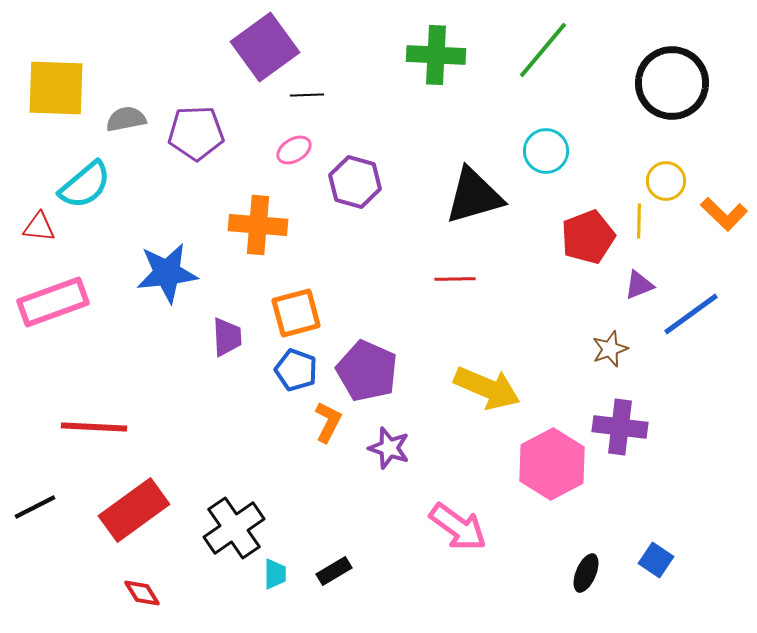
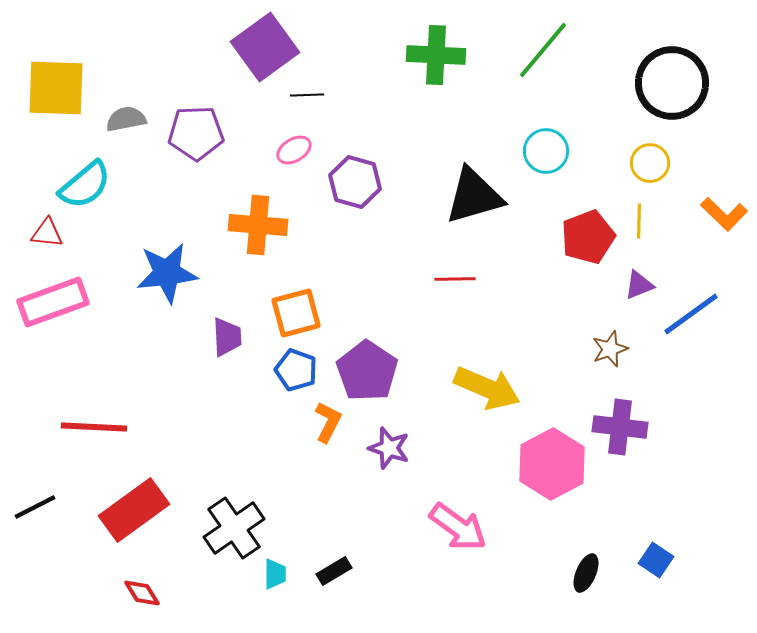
yellow circle at (666, 181): moved 16 px left, 18 px up
red triangle at (39, 227): moved 8 px right, 6 px down
purple pentagon at (367, 371): rotated 10 degrees clockwise
